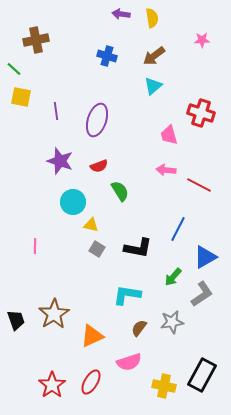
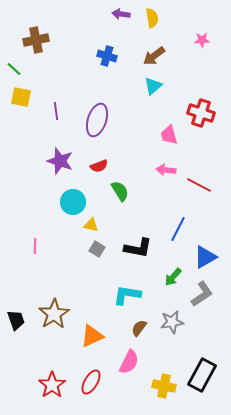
pink semicircle: rotated 45 degrees counterclockwise
